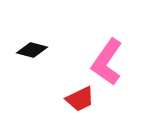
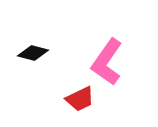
black diamond: moved 1 px right, 3 px down
